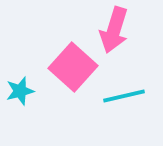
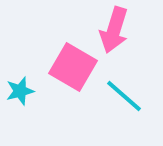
pink square: rotated 12 degrees counterclockwise
cyan line: rotated 54 degrees clockwise
